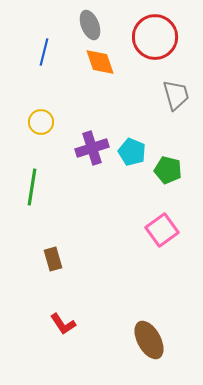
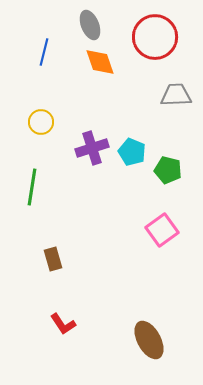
gray trapezoid: rotated 76 degrees counterclockwise
